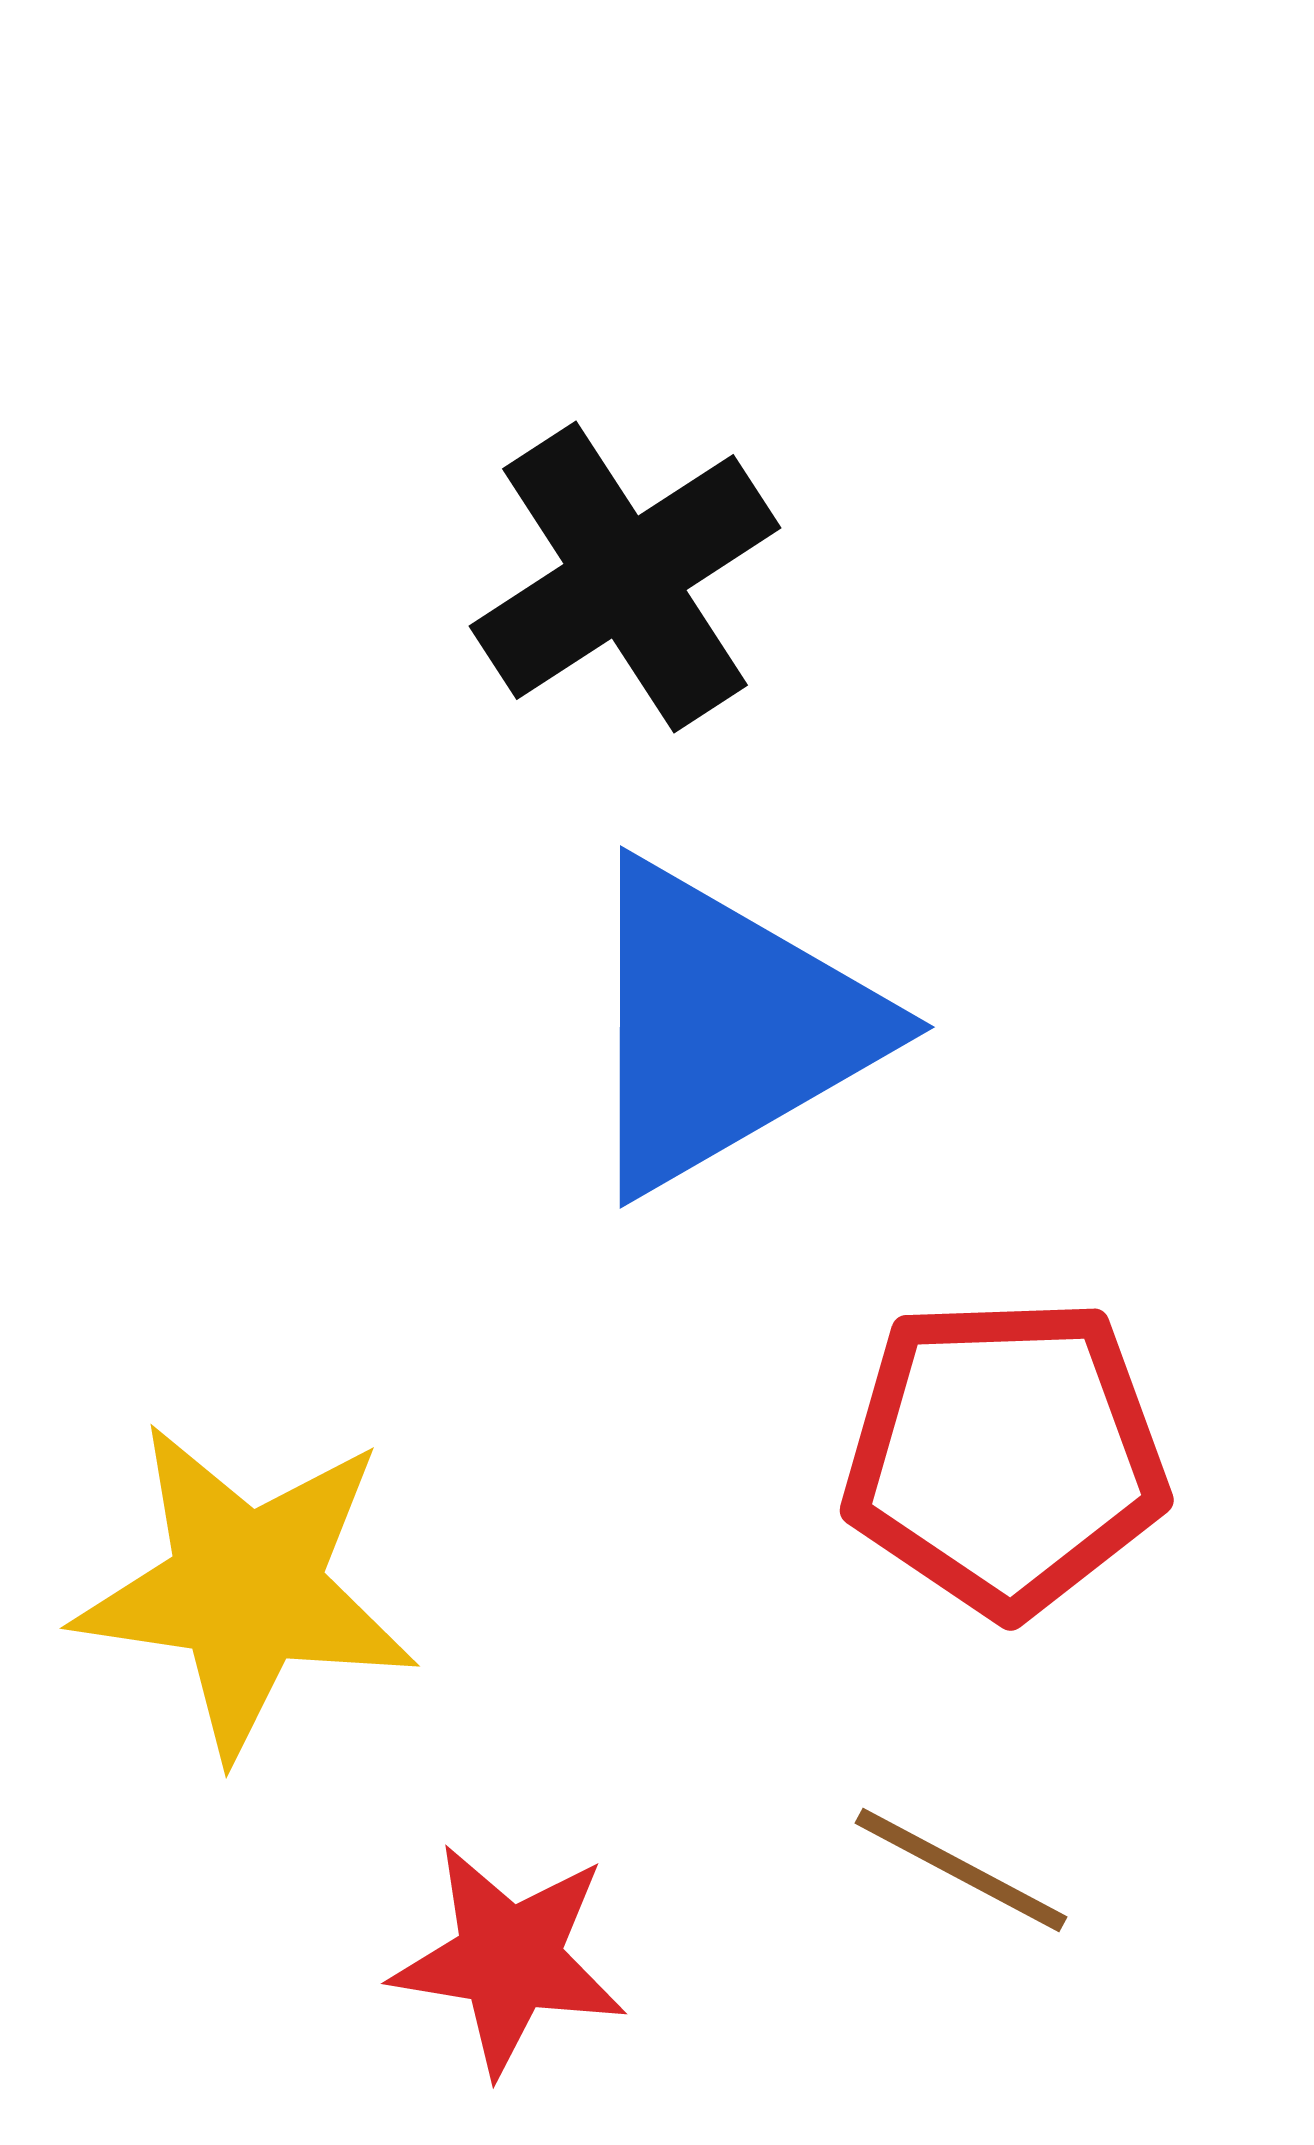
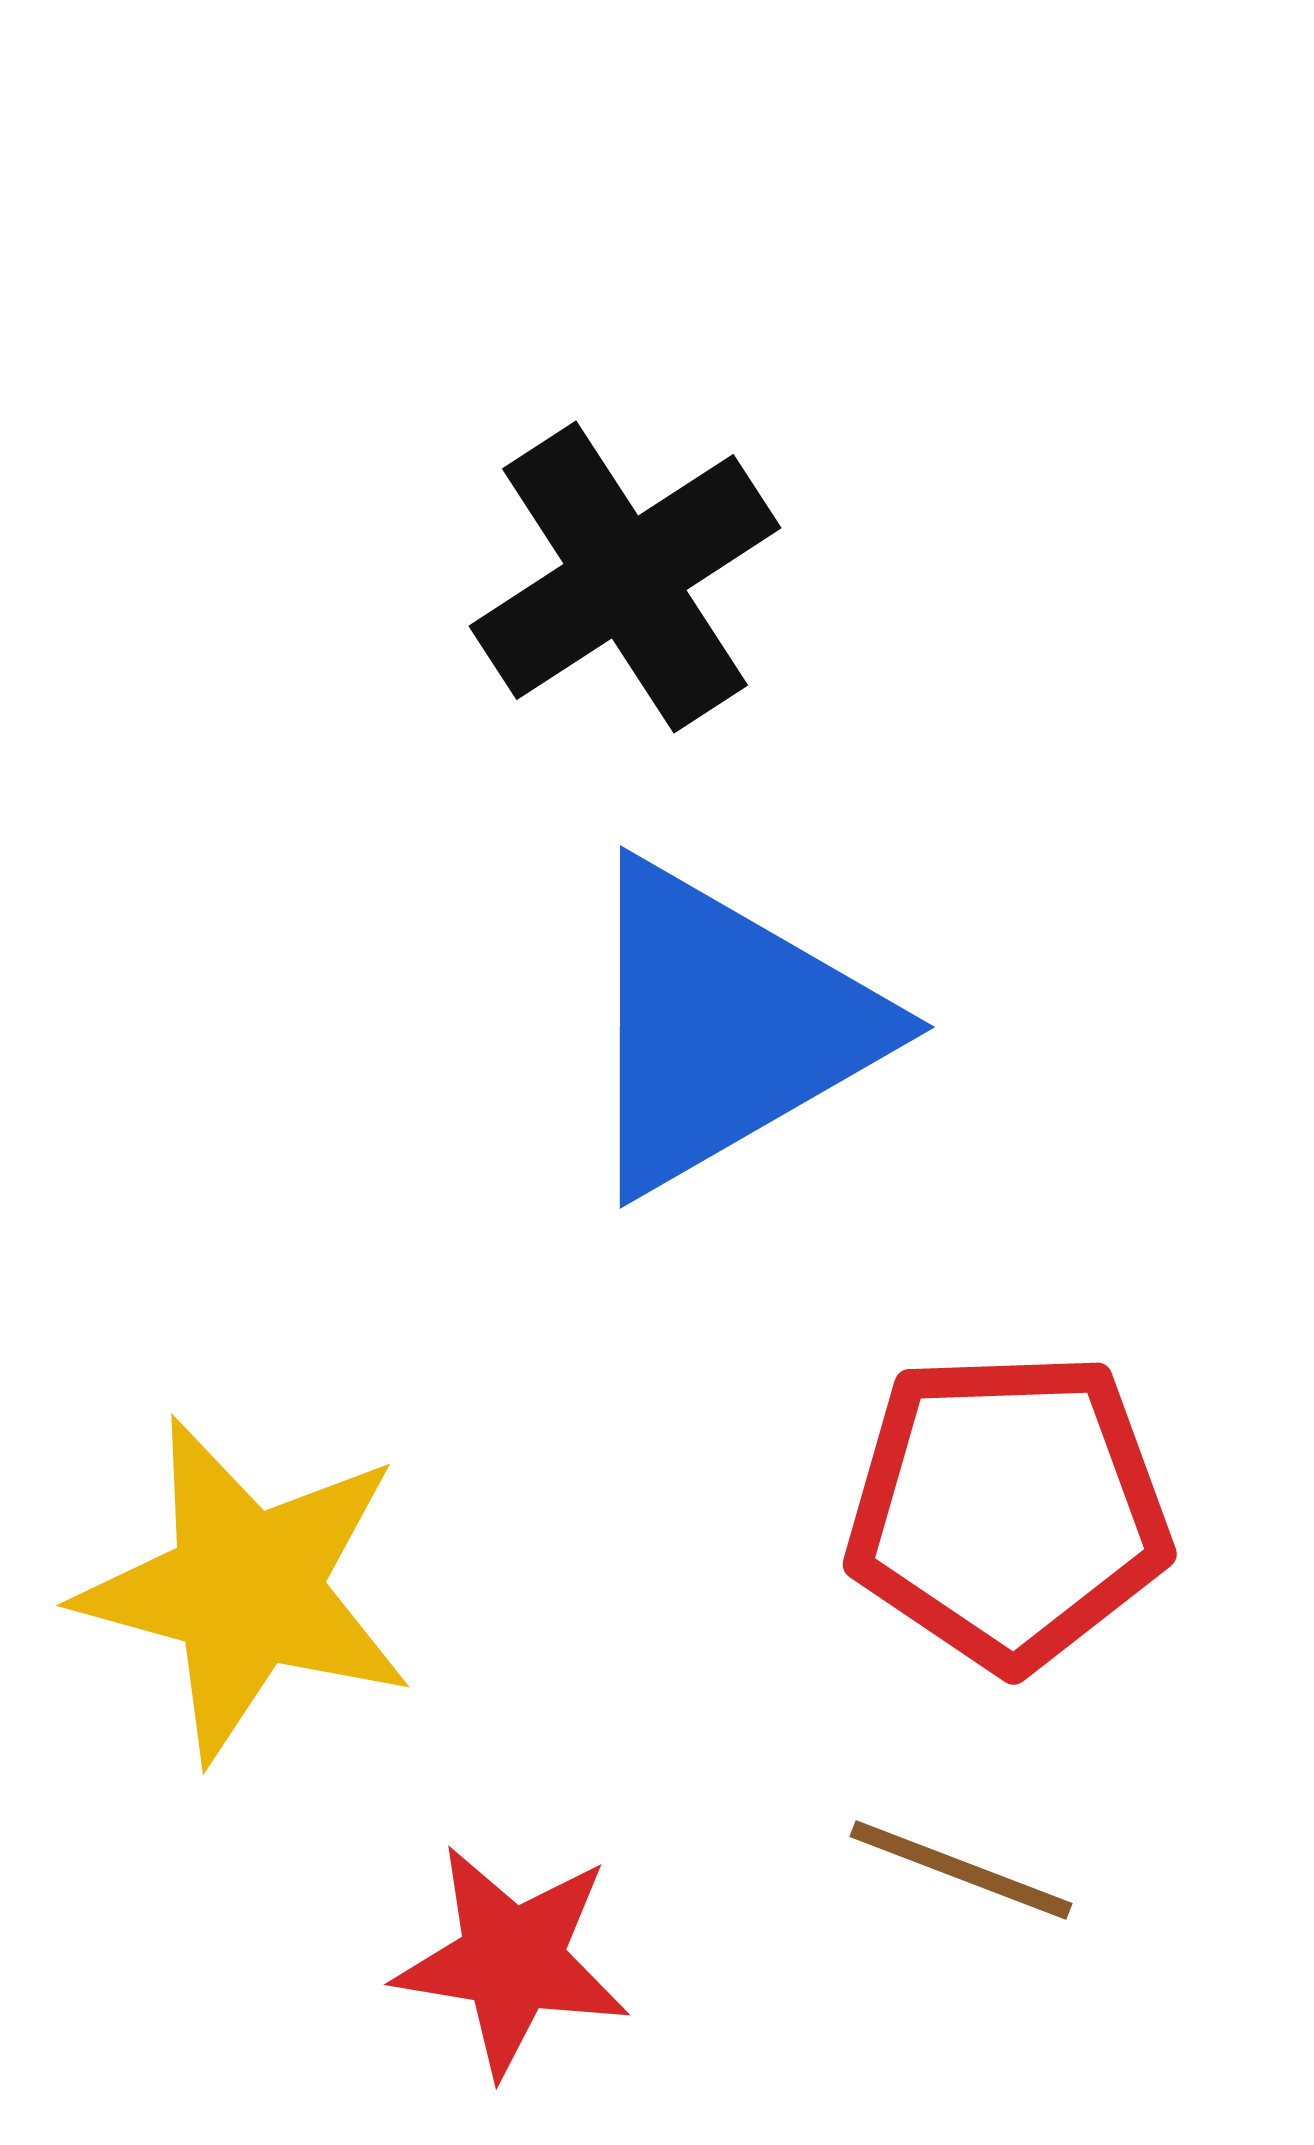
red pentagon: moved 3 px right, 54 px down
yellow star: rotated 7 degrees clockwise
brown line: rotated 7 degrees counterclockwise
red star: moved 3 px right, 1 px down
